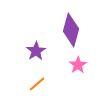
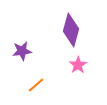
purple star: moved 14 px left; rotated 24 degrees clockwise
orange line: moved 1 px left, 1 px down
